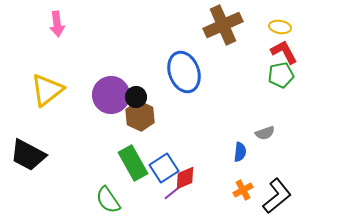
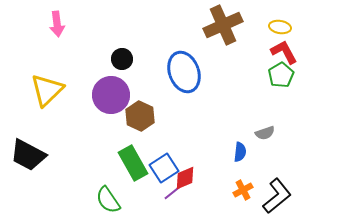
green pentagon: rotated 20 degrees counterclockwise
yellow triangle: rotated 6 degrees counterclockwise
black circle: moved 14 px left, 38 px up
